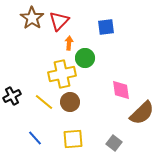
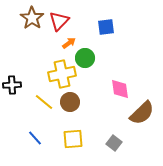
orange arrow: rotated 48 degrees clockwise
pink diamond: moved 1 px left, 1 px up
black cross: moved 11 px up; rotated 24 degrees clockwise
